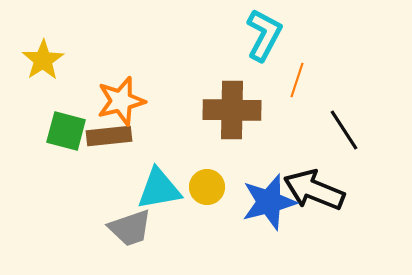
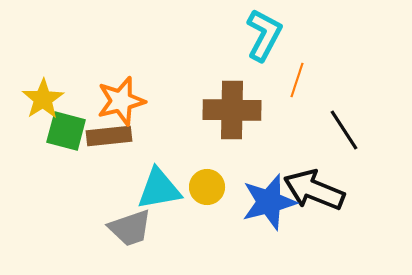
yellow star: moved 39 px down
